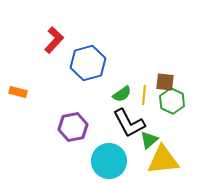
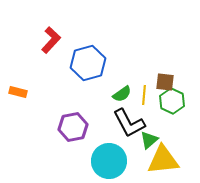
red L-shape: moved 3 px left
